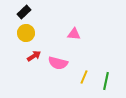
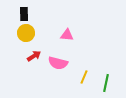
black rectangle: moved 2 px down; rotated 48 degrees counterclockwise
pink triangle: moved 7 px left, 1 px down
green line: moved 2 px down
